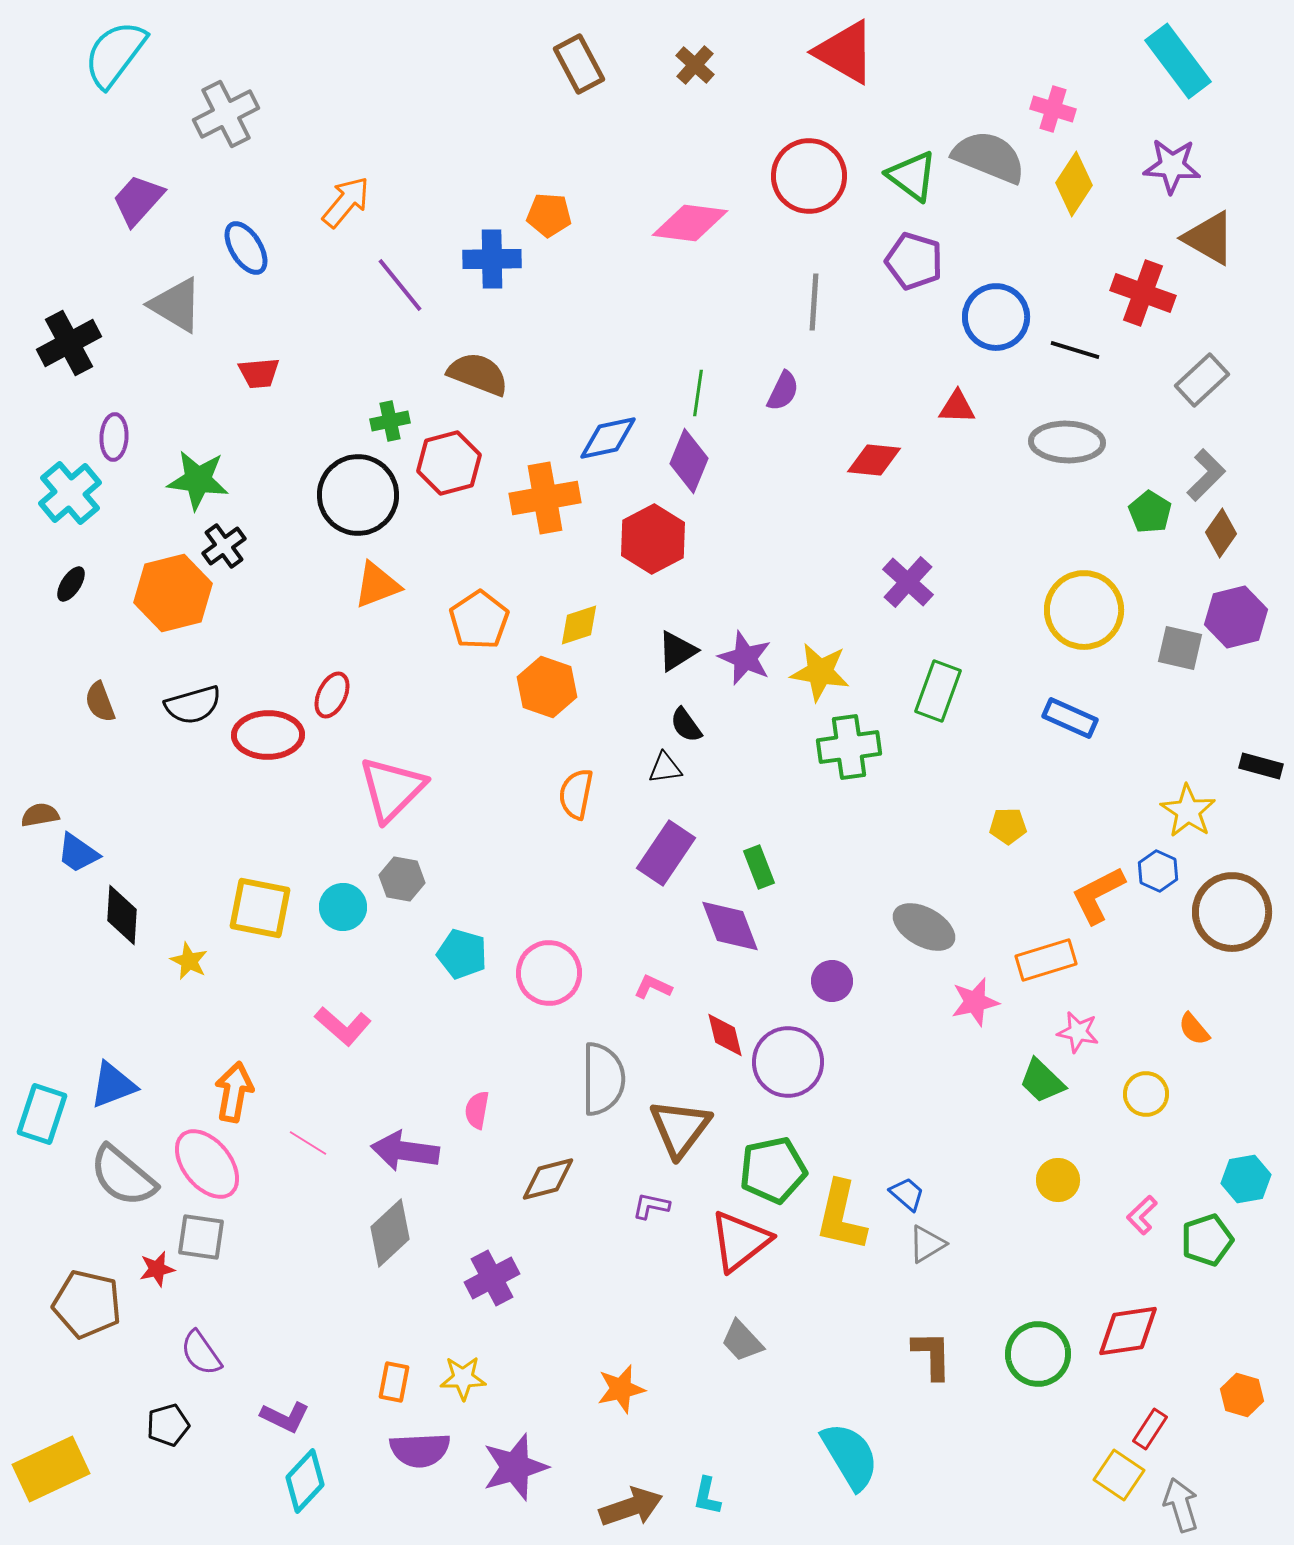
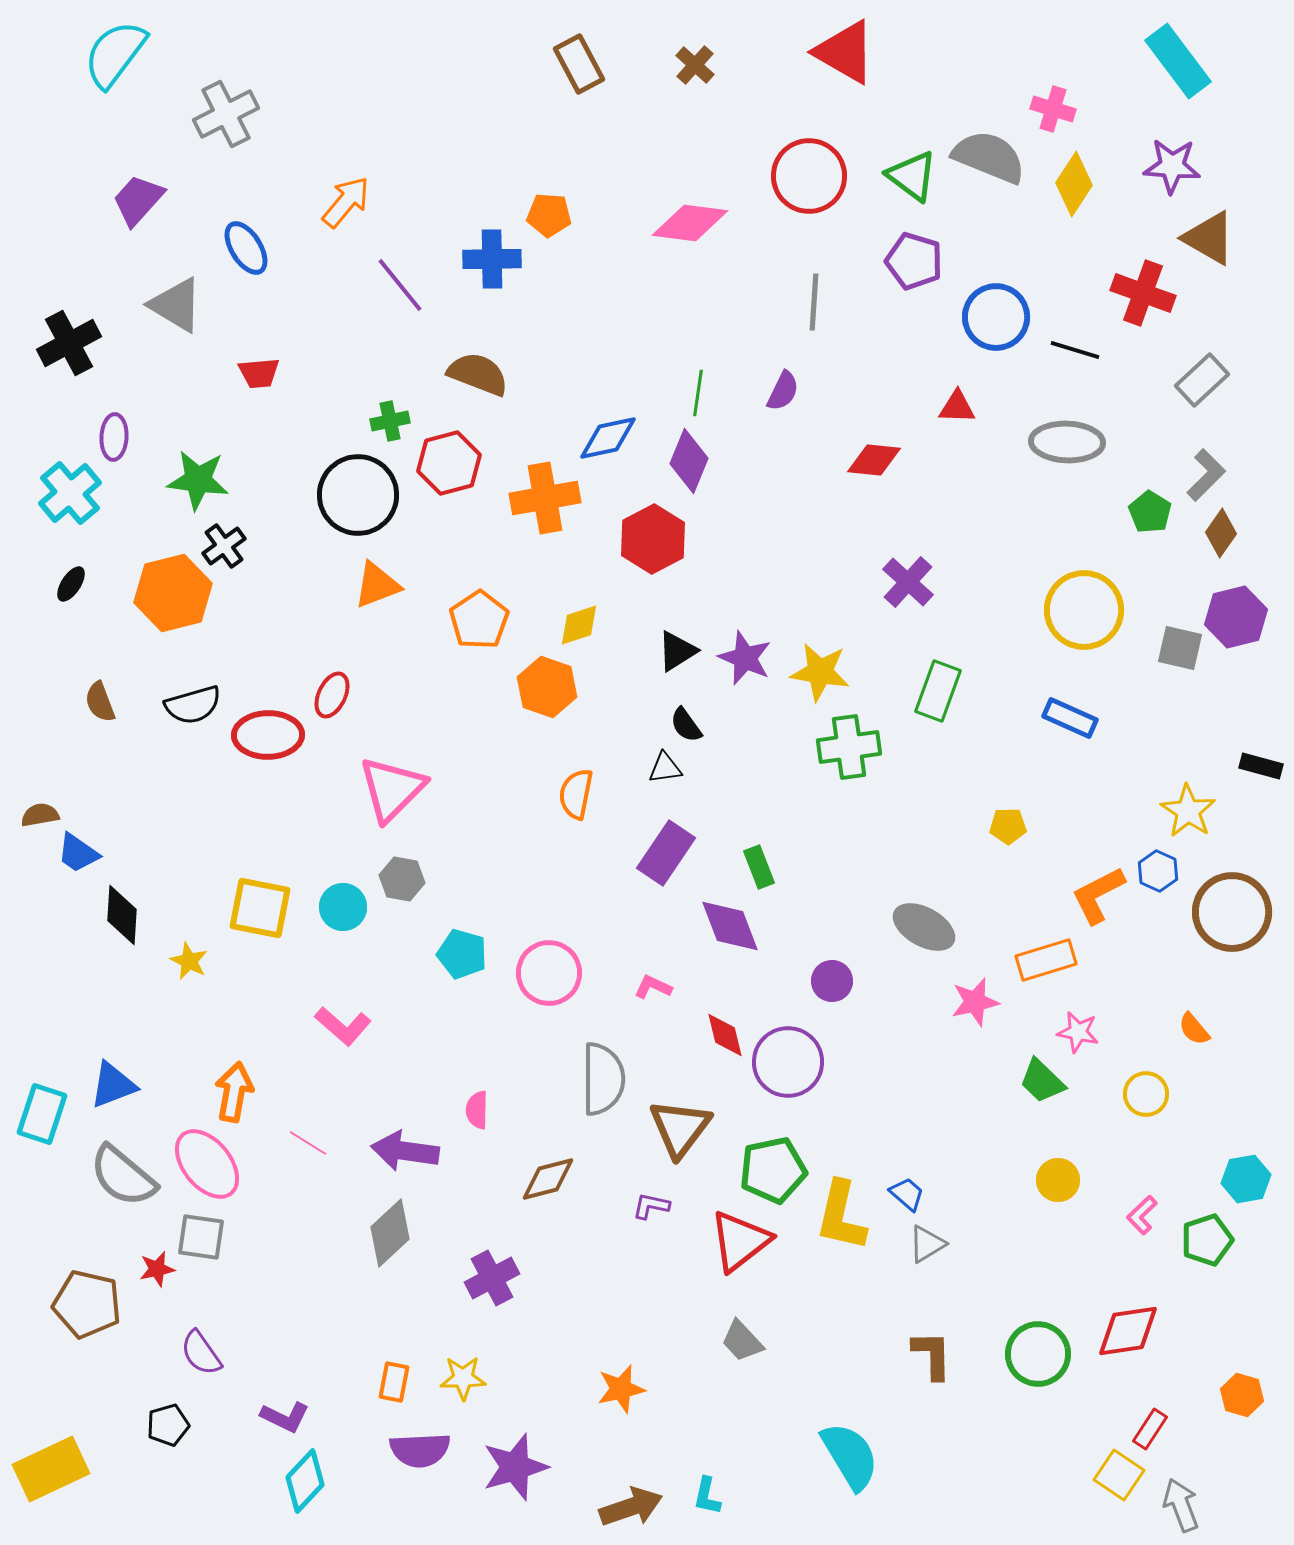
pink semicircle at (477, 1110): rotated 9 degrees counterclockwise
gray arrow at (1181, 1505): rotated 4 degrees counterclockwise
